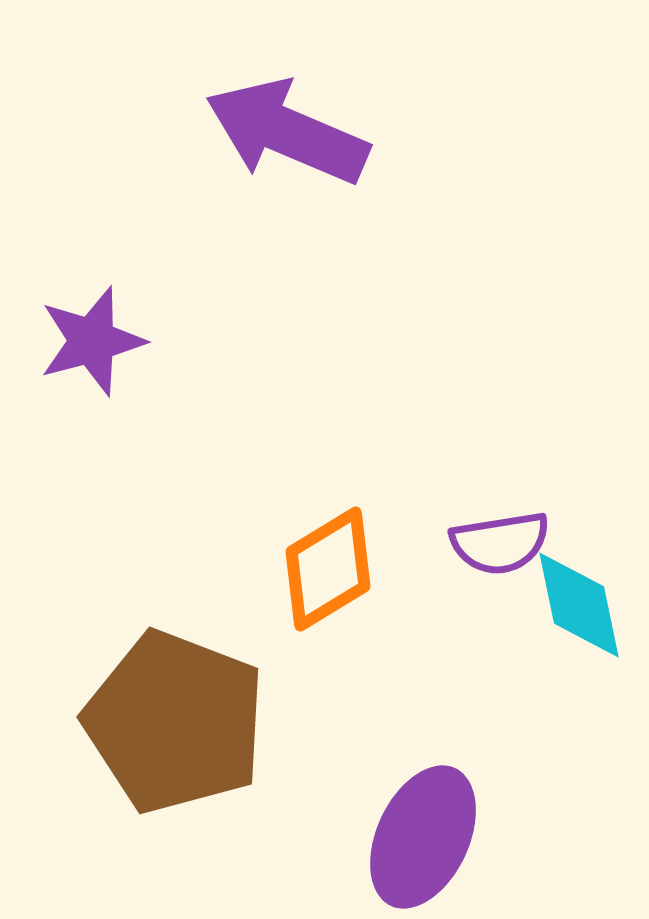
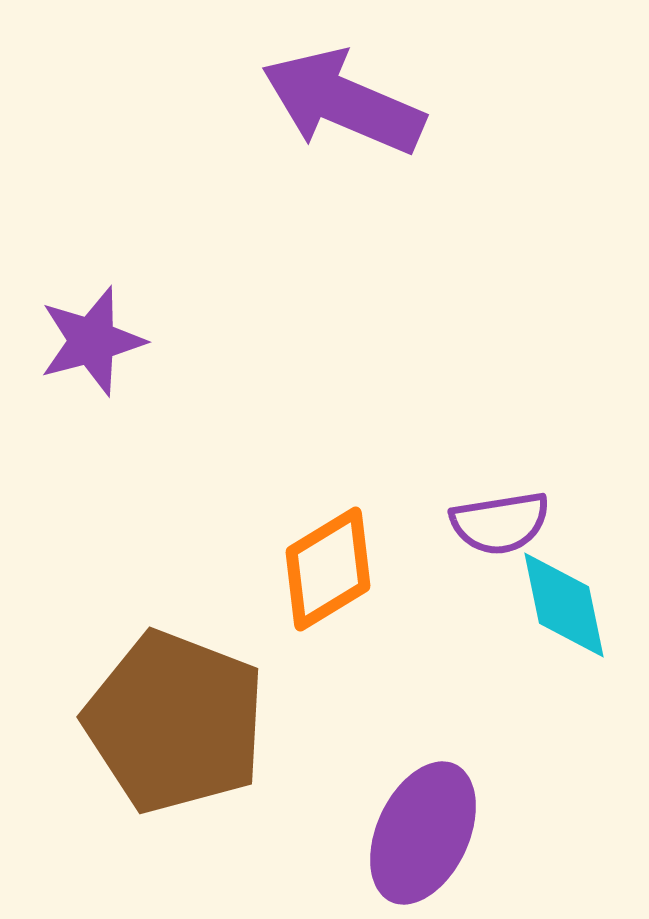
purple arrow: moved 56 px right, 30 px up
purple semicircle: moved 20 px up
cyan diamond: moved 15 px left
purple ellipse: moved 4 px up
